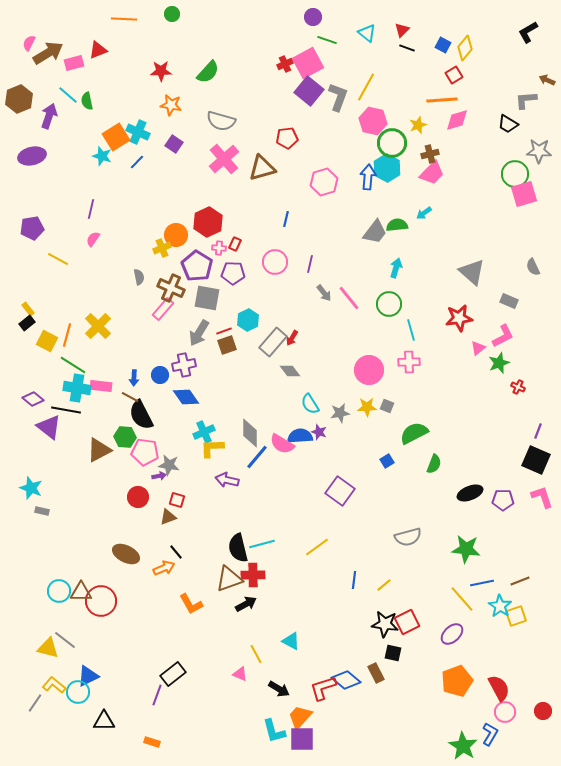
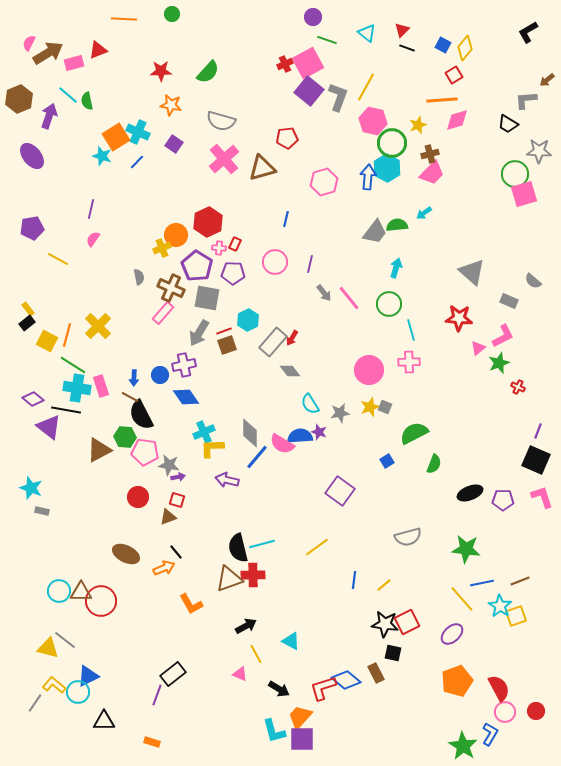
brown arrow at (547, 80): rotated 63 degrees counterclockwise
purple ellipse at (32, 156): rotated 64 degrees clockwise
gray semicircle at (533, 267): moved 14 px down; rotated 24 degrees counterclockwise
pink rectangle at (163, 309): moved 4 px down
red star at (459, 318): rotated 12 degrees clockwise
pink rectangle at (101, 386): rotated 65 degrees clockwise
gray square at (387, 406): moved 2 px left, 1 px down
yellow star at (367, 407): moved 3 px right; rotated 18 degrees counterclockwise
purple arrow at (159, 476): moved 19 px right, 1 px down
black arrow at (246, 604): moved 22 px down
red circle at (543, 711): moved 7 px left
